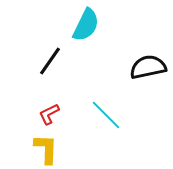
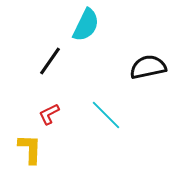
yellow L-shape: moved 16 px left
